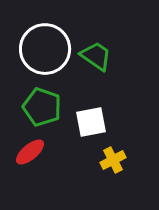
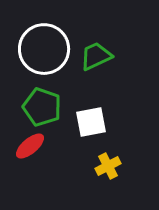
white circle: moved 1 px left
green trapezoid: rotated 60 degrees counterclockwise
red ellipse: moved 6 px up
yellow cross: moved 5 px left, 6 px down
